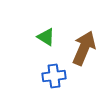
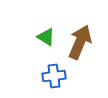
brown arrow: moved 4 px left, 6 px up
